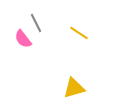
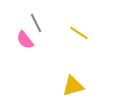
pink semicircle: moved 2 px right, 1 px down
yellow triangle: moved 1 px left, 2 px up
